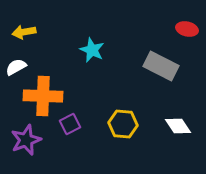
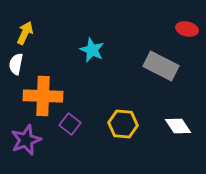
yellow arrow: moved 1 px right, 1 px down; rotated 125 degrees clockwise
white semicircle: moved 3 px up; rotated 50 degrees counterclockwise
purple square: rotated 25 degrees counterclockwise
